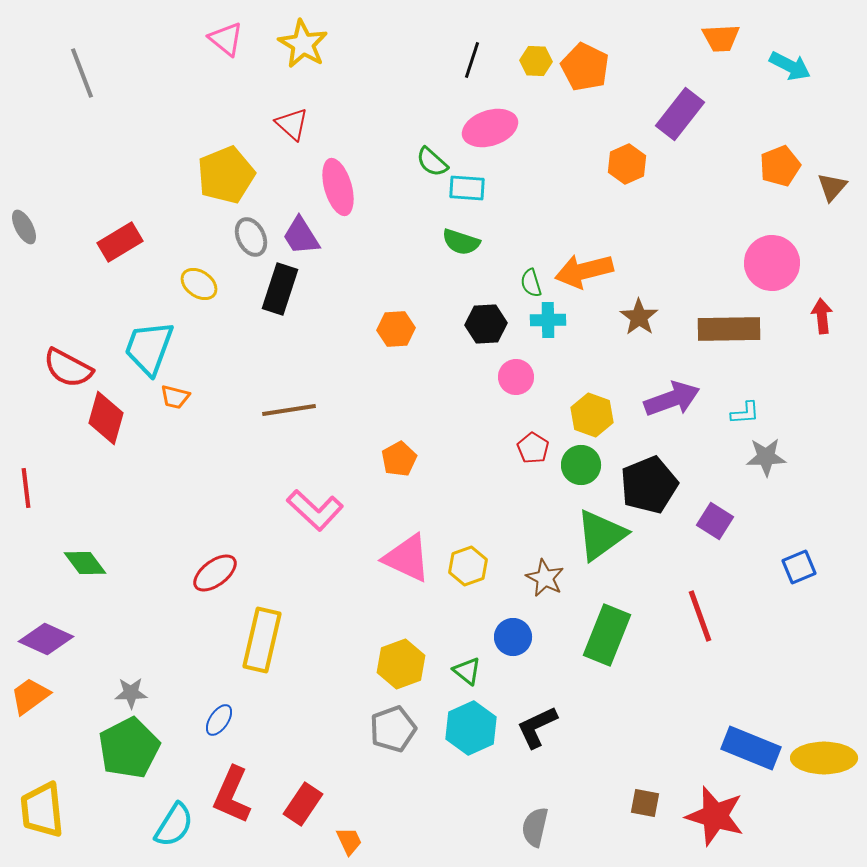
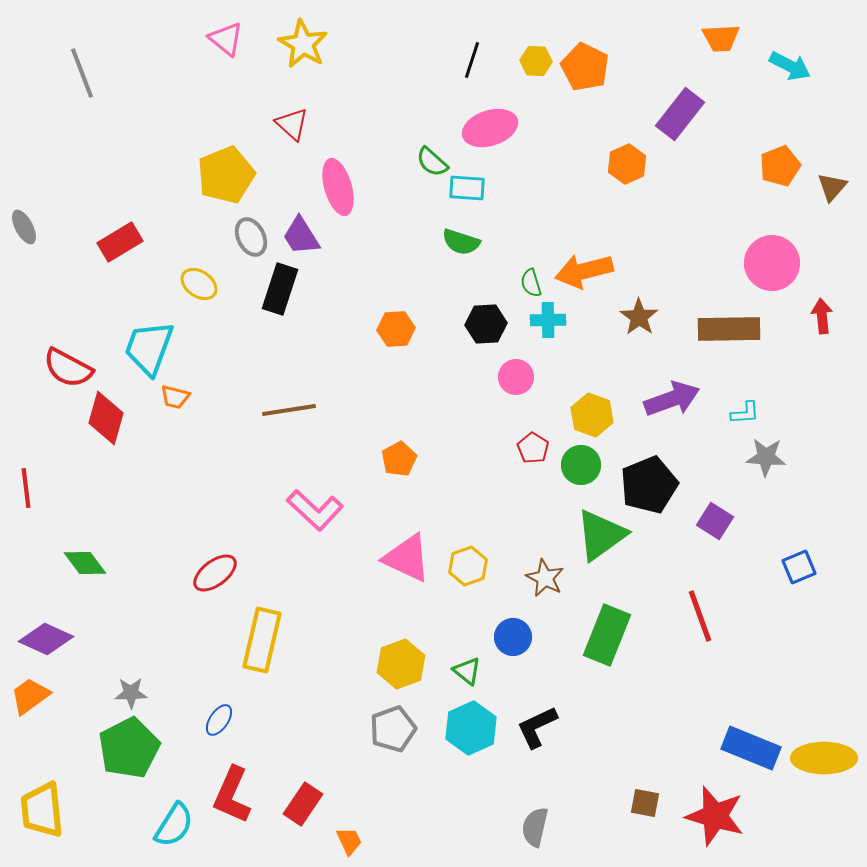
gray star at (766, 457): rotated 6 degrees clockwise
